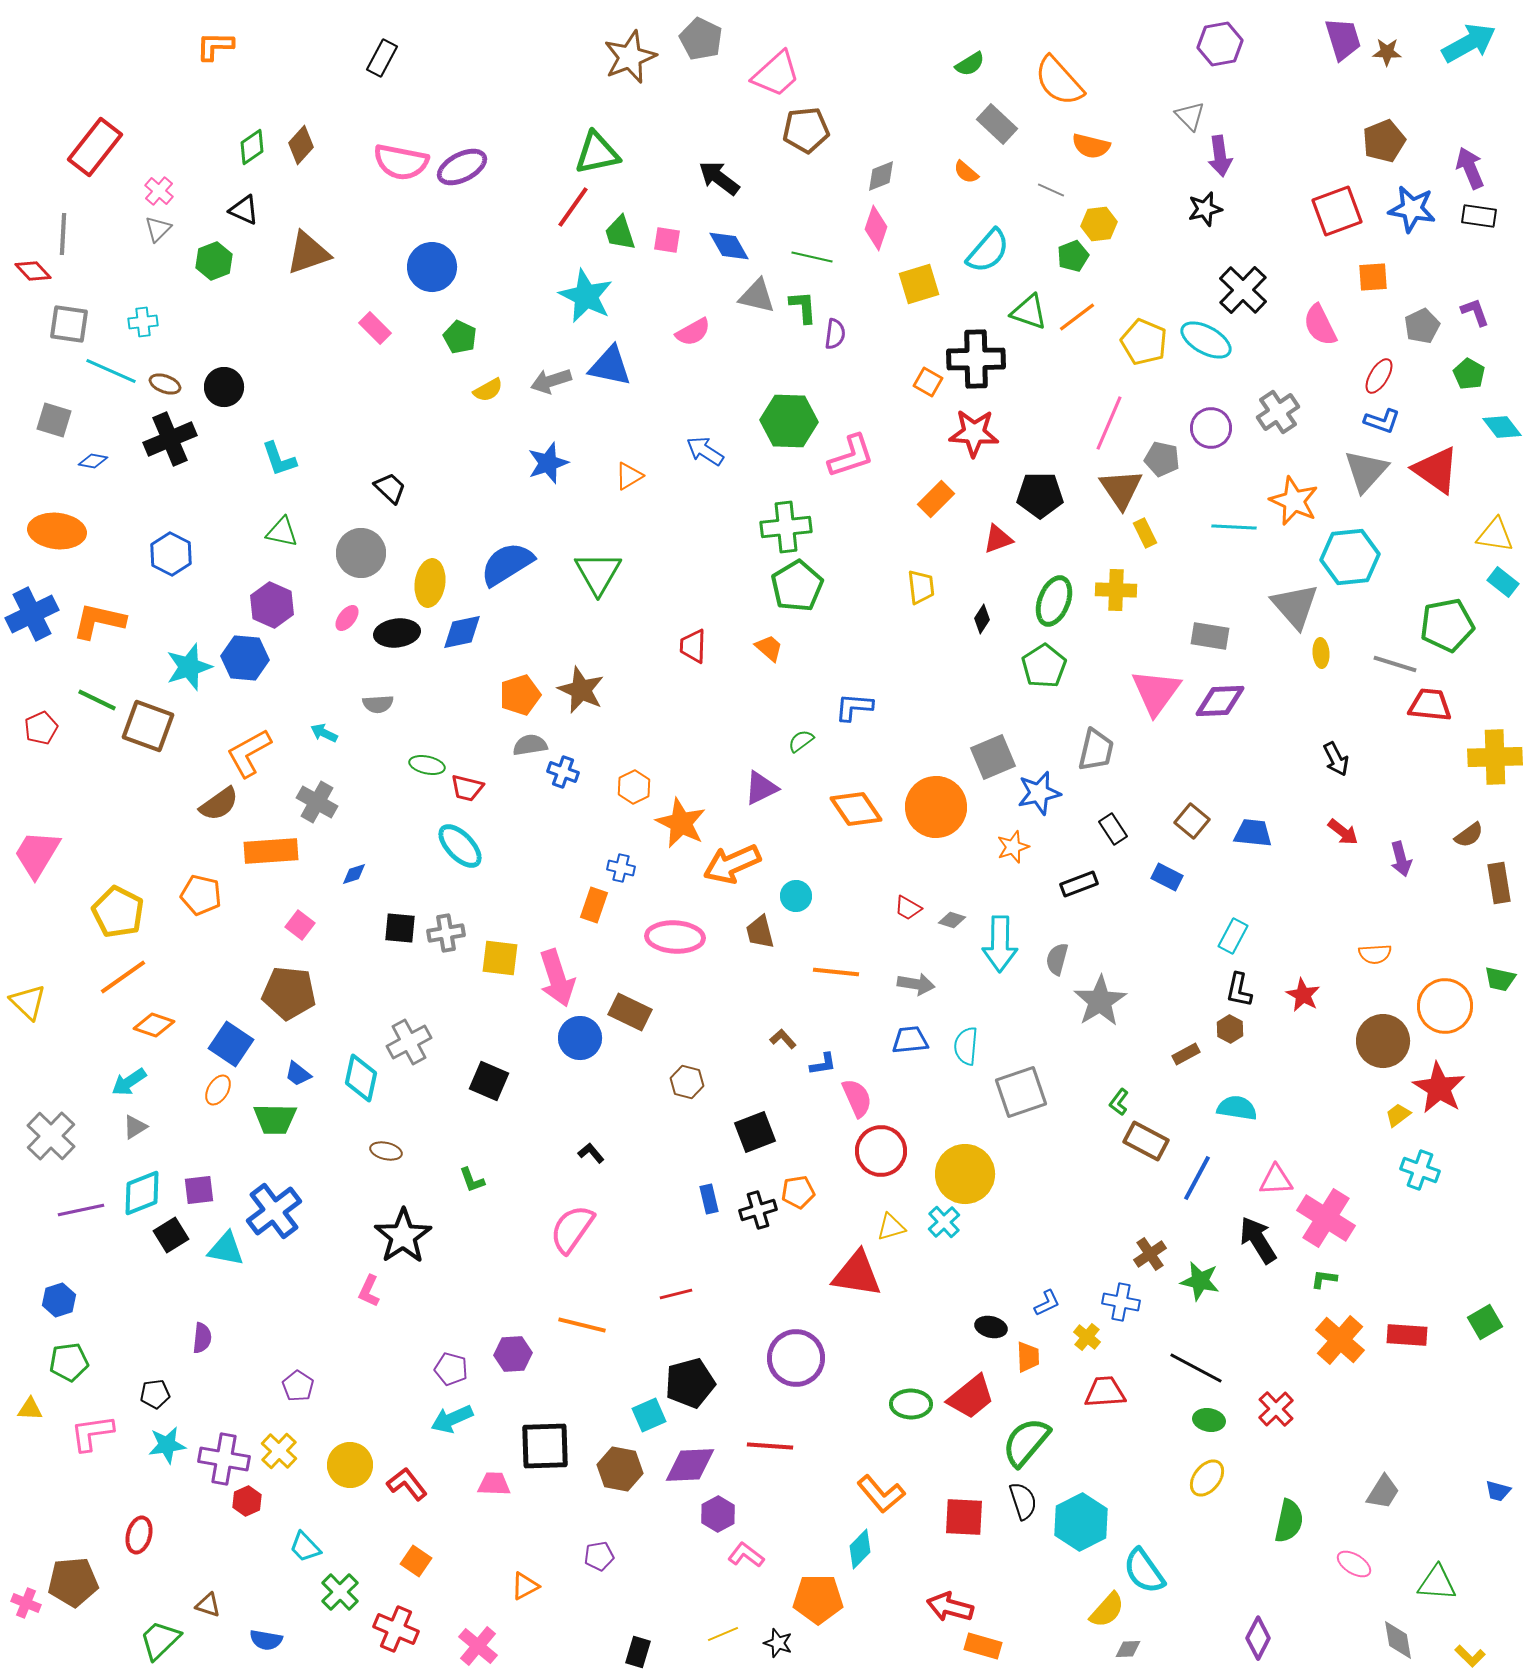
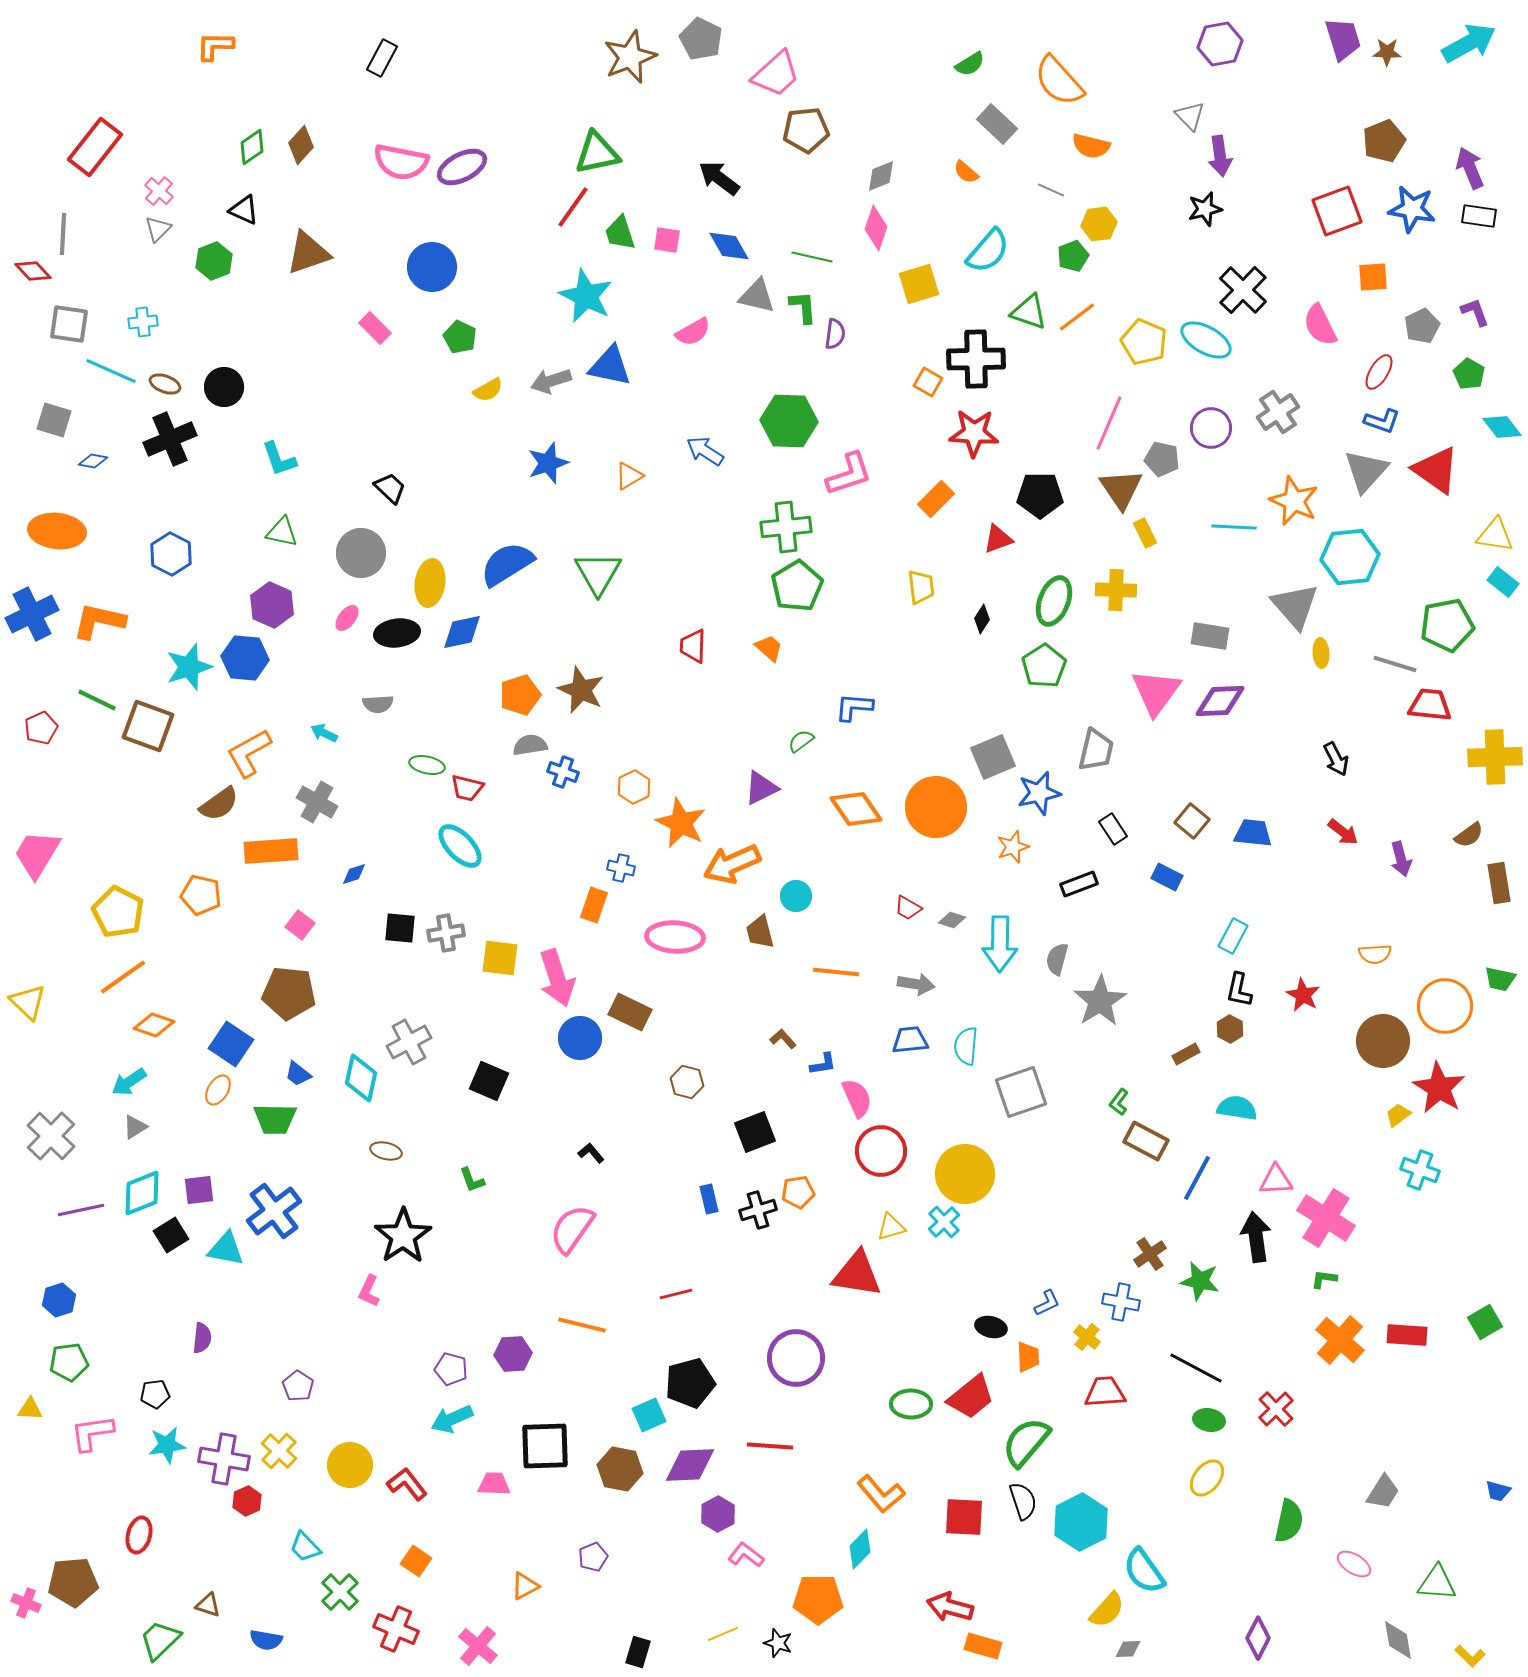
red ellipse at (1379, 376): moved 4 px up
pink L-shape at (851, 456): moved 2 px left, 18 px down
black arrow at (1258, 1240): moved 2 px left, 3 px up; rotated 24 degrees clockwise
purple pentagon at (599, 1556): moved 6 px left, 1 px down; rotated 12 degrees counterclockwise
